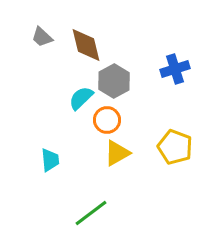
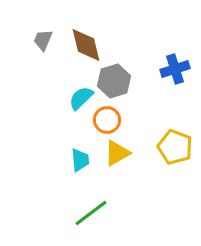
gray trapezoid: moved 1 px right, 3 px down; rotated 70 degrees clockwise
gray hexagon: rotated 12 degrees clockwise
cyan trapezoid: moved 30 px right
